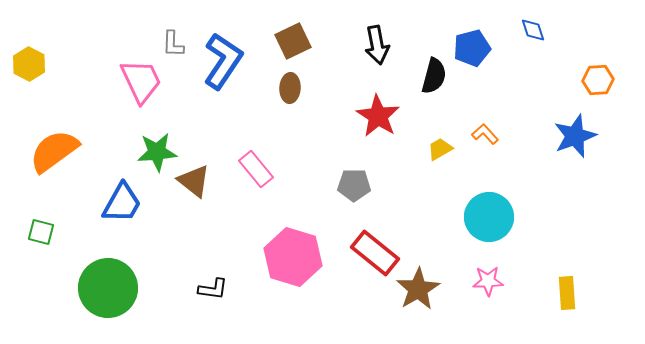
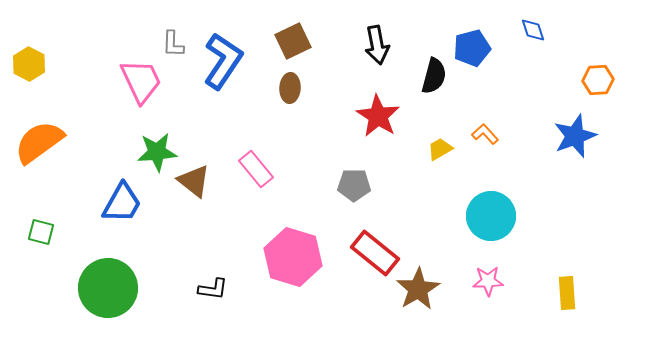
orange semicircle: moved 15 px left, 9 px up
cyan circle: moved 2 px right, 1 px up
